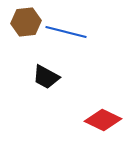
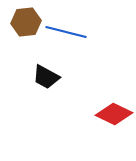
red diamond: moved 11 px right, 6 px up
